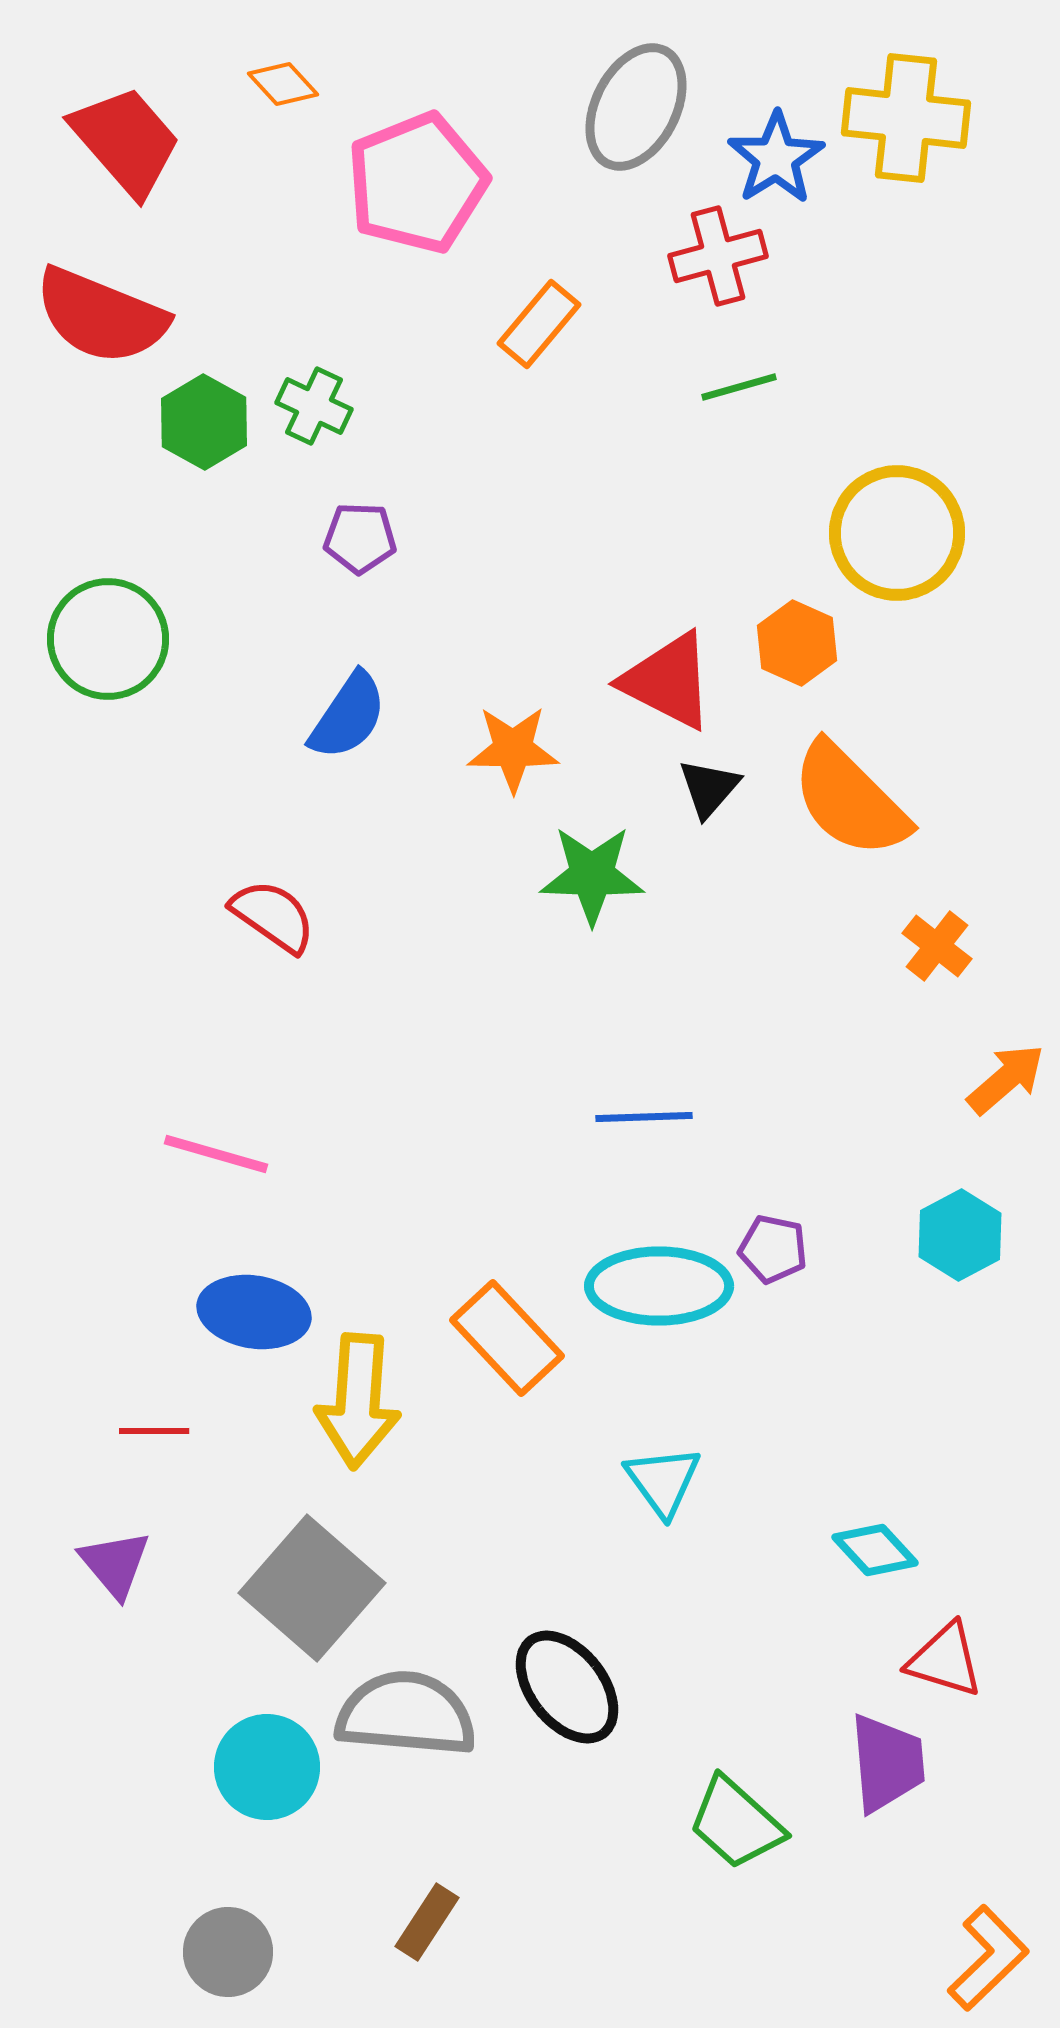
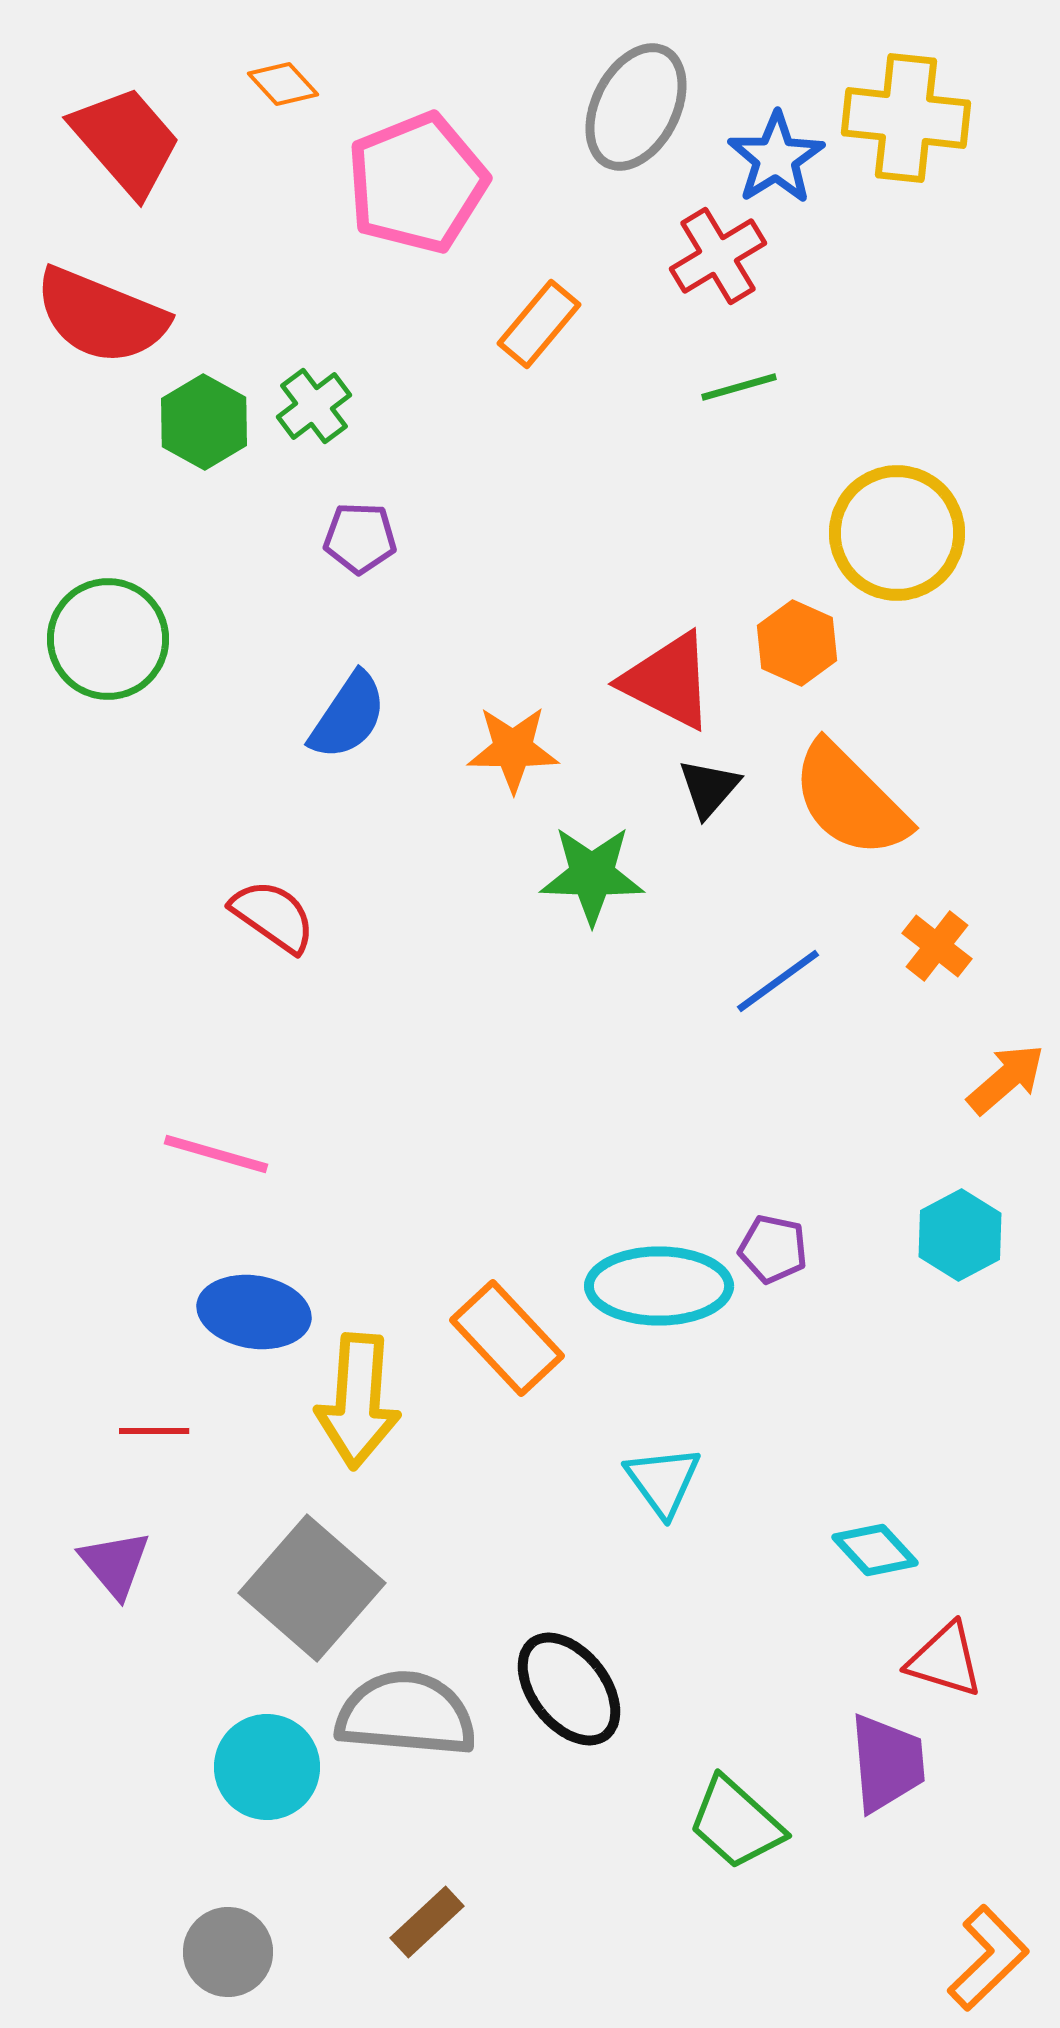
red cross at (718, 256): rotated 16 degrees counterclockwise
green cross at (314, 406): rotated 28 degrees clockwise
blue line at (644, 1117): moved 134 px right, 136 px up; rotated 34 degrees counterclockwise
black ellipse at (567, 1687): moved 2 px right, 2 px down
brown rectangle at (427, 1922): rotated 14 degrees clockwise
